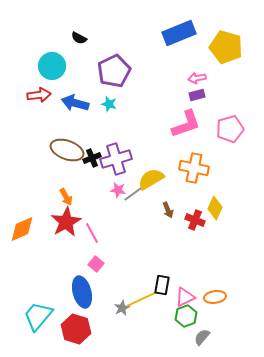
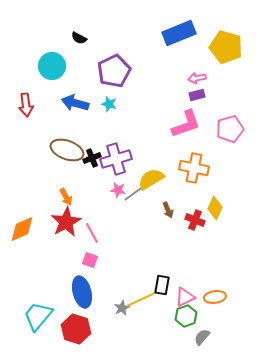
red arrow: moved 13 px left, 10 px down; rotated 90 degrees clockwise
pink square: moved 6 px left, 4 px up; rotated 21 degrees counterclockwise
